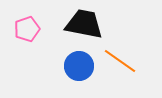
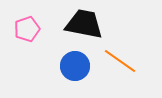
blue circle: moved 4 px left
